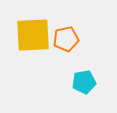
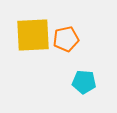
cyan pentagon: rotated 15 degrees clockwise
